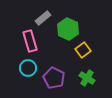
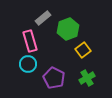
green hexagon: rotated 15 degrees clockwise
cyan circle: moved 4 px up
green cross: rotated 28 degrees clockwise
